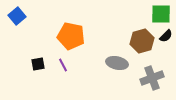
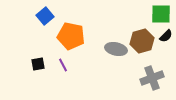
blue square: moved 28 px right
gray ellipse: moved 1 px left, 14 px up
